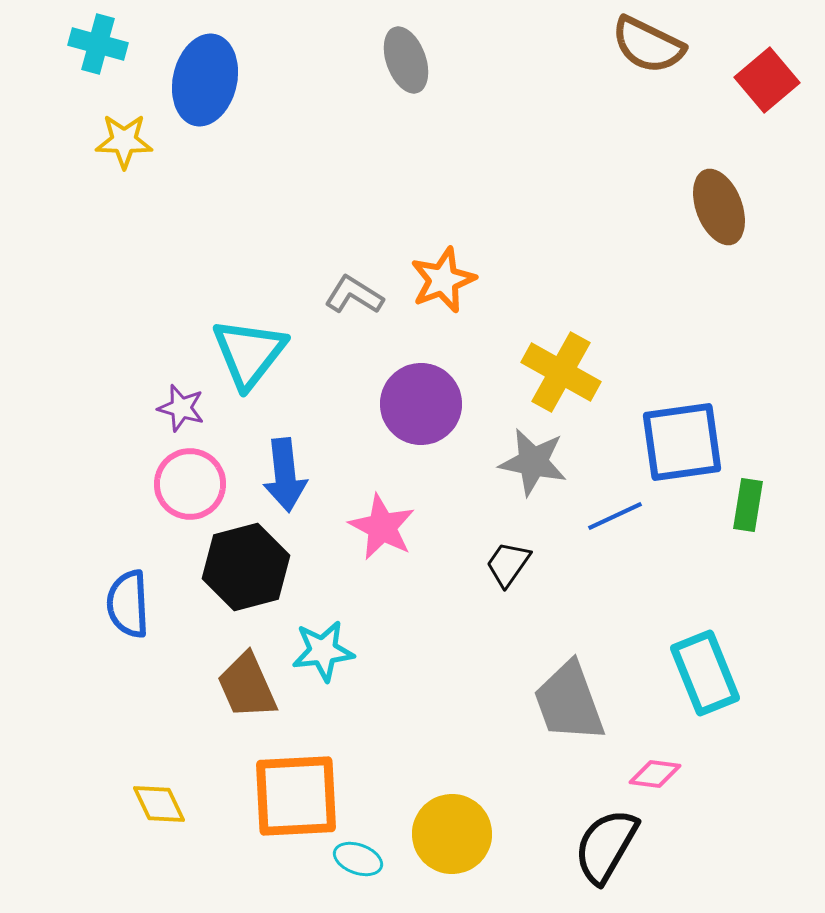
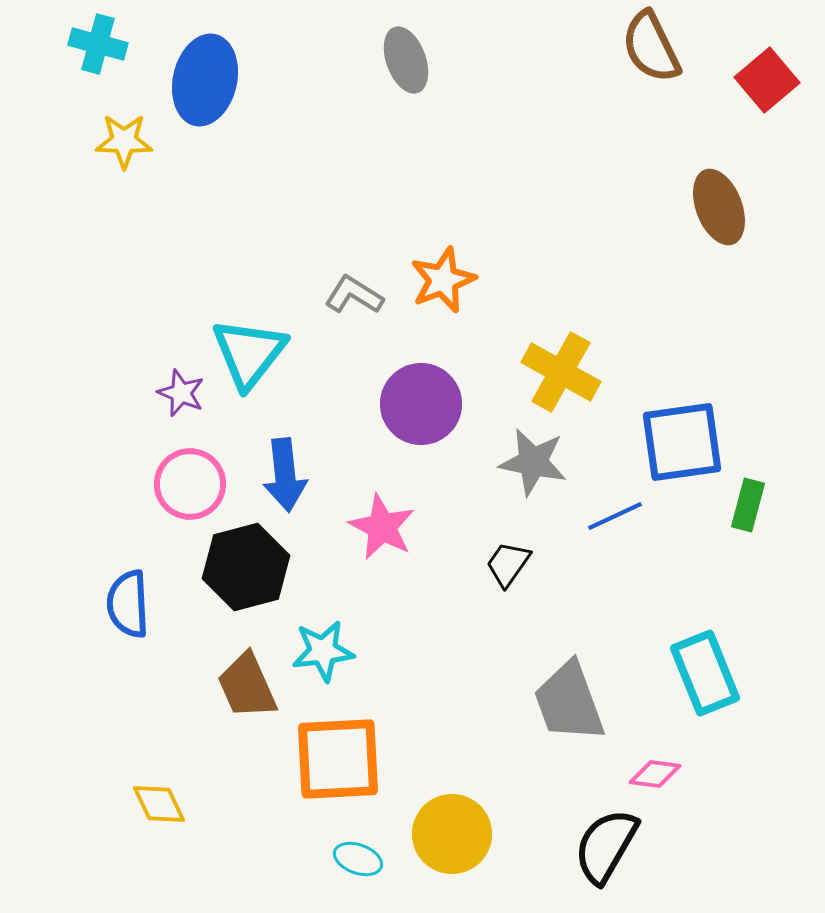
brown semicircle: moved 3 px right, 2 px down; rotated 38 degrees clockwise
purple star: moved 15 px up; rotated 6 degrees clockwise
green rectangle: rotated 6 degrees clockwise
orange square: moved 42 px right, 37 px up
